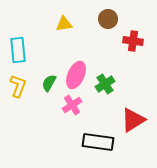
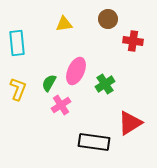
cyan rectangle: moved 1 px left, 7 px up
pink ellipse: moved 4 px up
yellow L-shape: moved 3 px down
pink cross: moved 11 px left
red triangle: moved 3 px left, 3 px down
black rectangle: moved 4 px left
